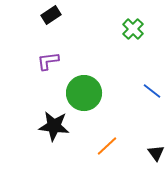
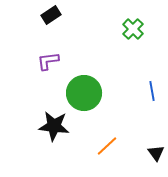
blue line: rotated 42 degrees clockwise
